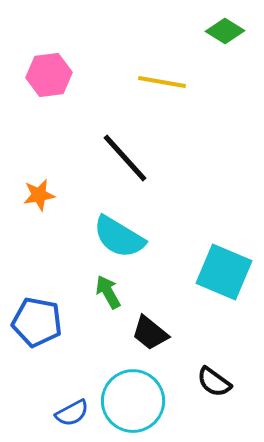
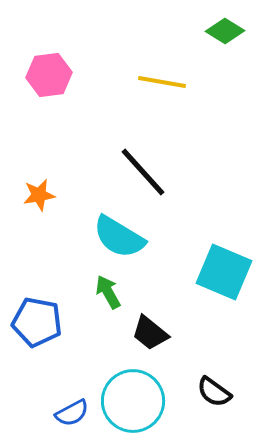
black line: moved 18 px right, 14 px down
black semicircle: moved 10 px down
